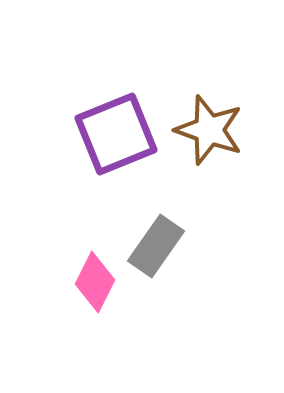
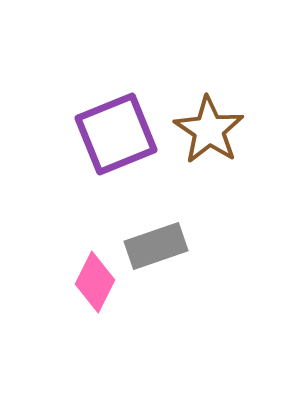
brown star: rotated 14 degrees clockwise
gray rectangle: rotated 36 degrees clockwise
